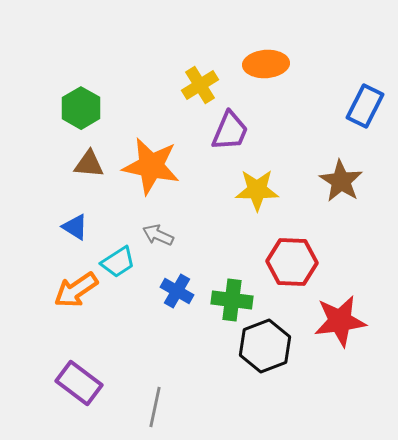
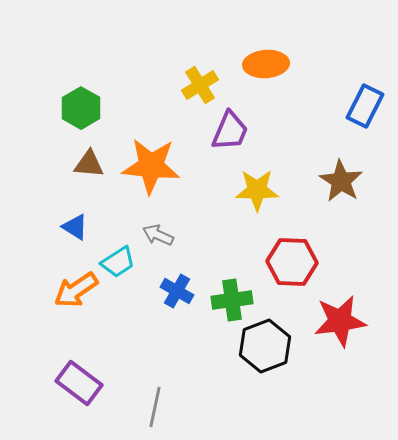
orange star: rotated 6 degrees counterclockwise
green cross: rotated 15 degrees counterclockwise
